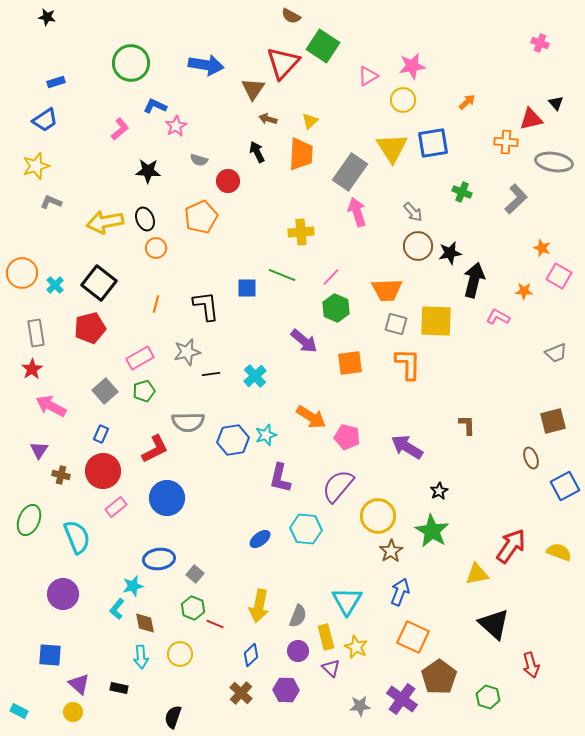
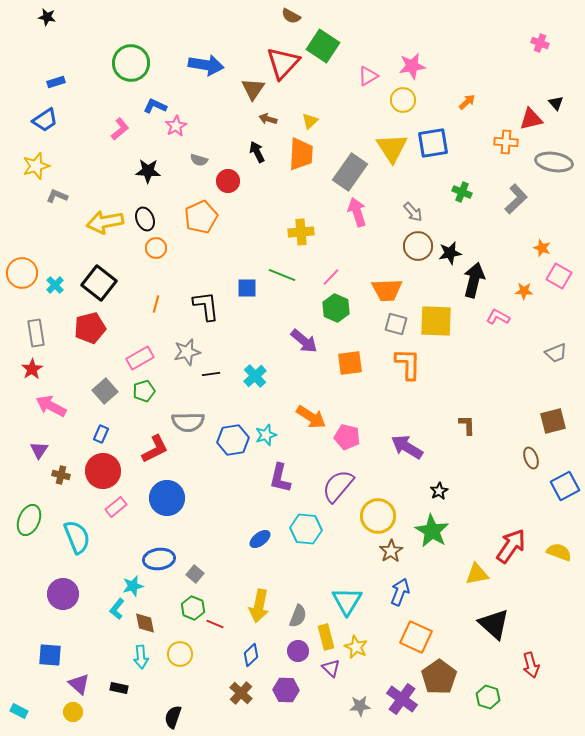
gray L-shape at (51, 202): moved 6 px right, 6 px up
orange square at (413, 637): moved 3 px right
